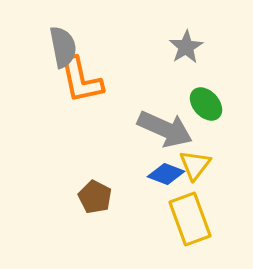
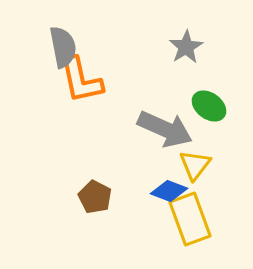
green ellipse: moved 3 px right, 2 px down; rotated 12 degrees counterclockwise
blue diamond: moved 3 px right, 17 px down
